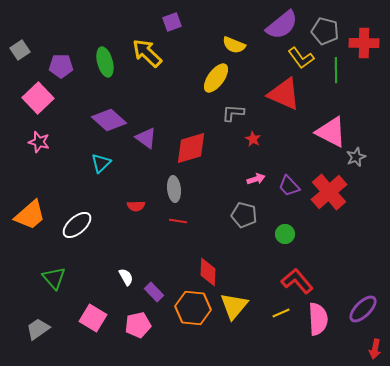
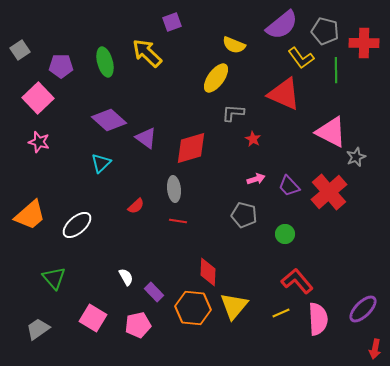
red semicircle at (136, 206): rotated 42 degrees counterclockwise
